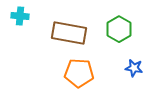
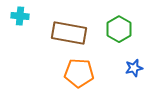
blue star: rotated 24 degrees counterclockwise
